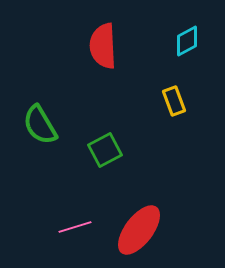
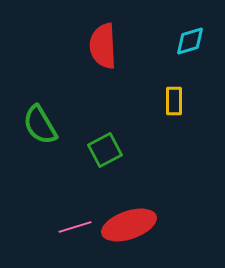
cyan diamond: moved 3 px right; rotated 12 degrees clockwise
yellow rectangle: rotated 20 degrees clockwise
red ellipse: moved 10 px left, 5 px up; rotated 34 degrees clockwise
